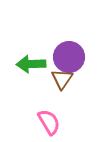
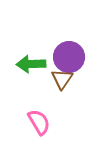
pink semicircle: moved 10 px left
